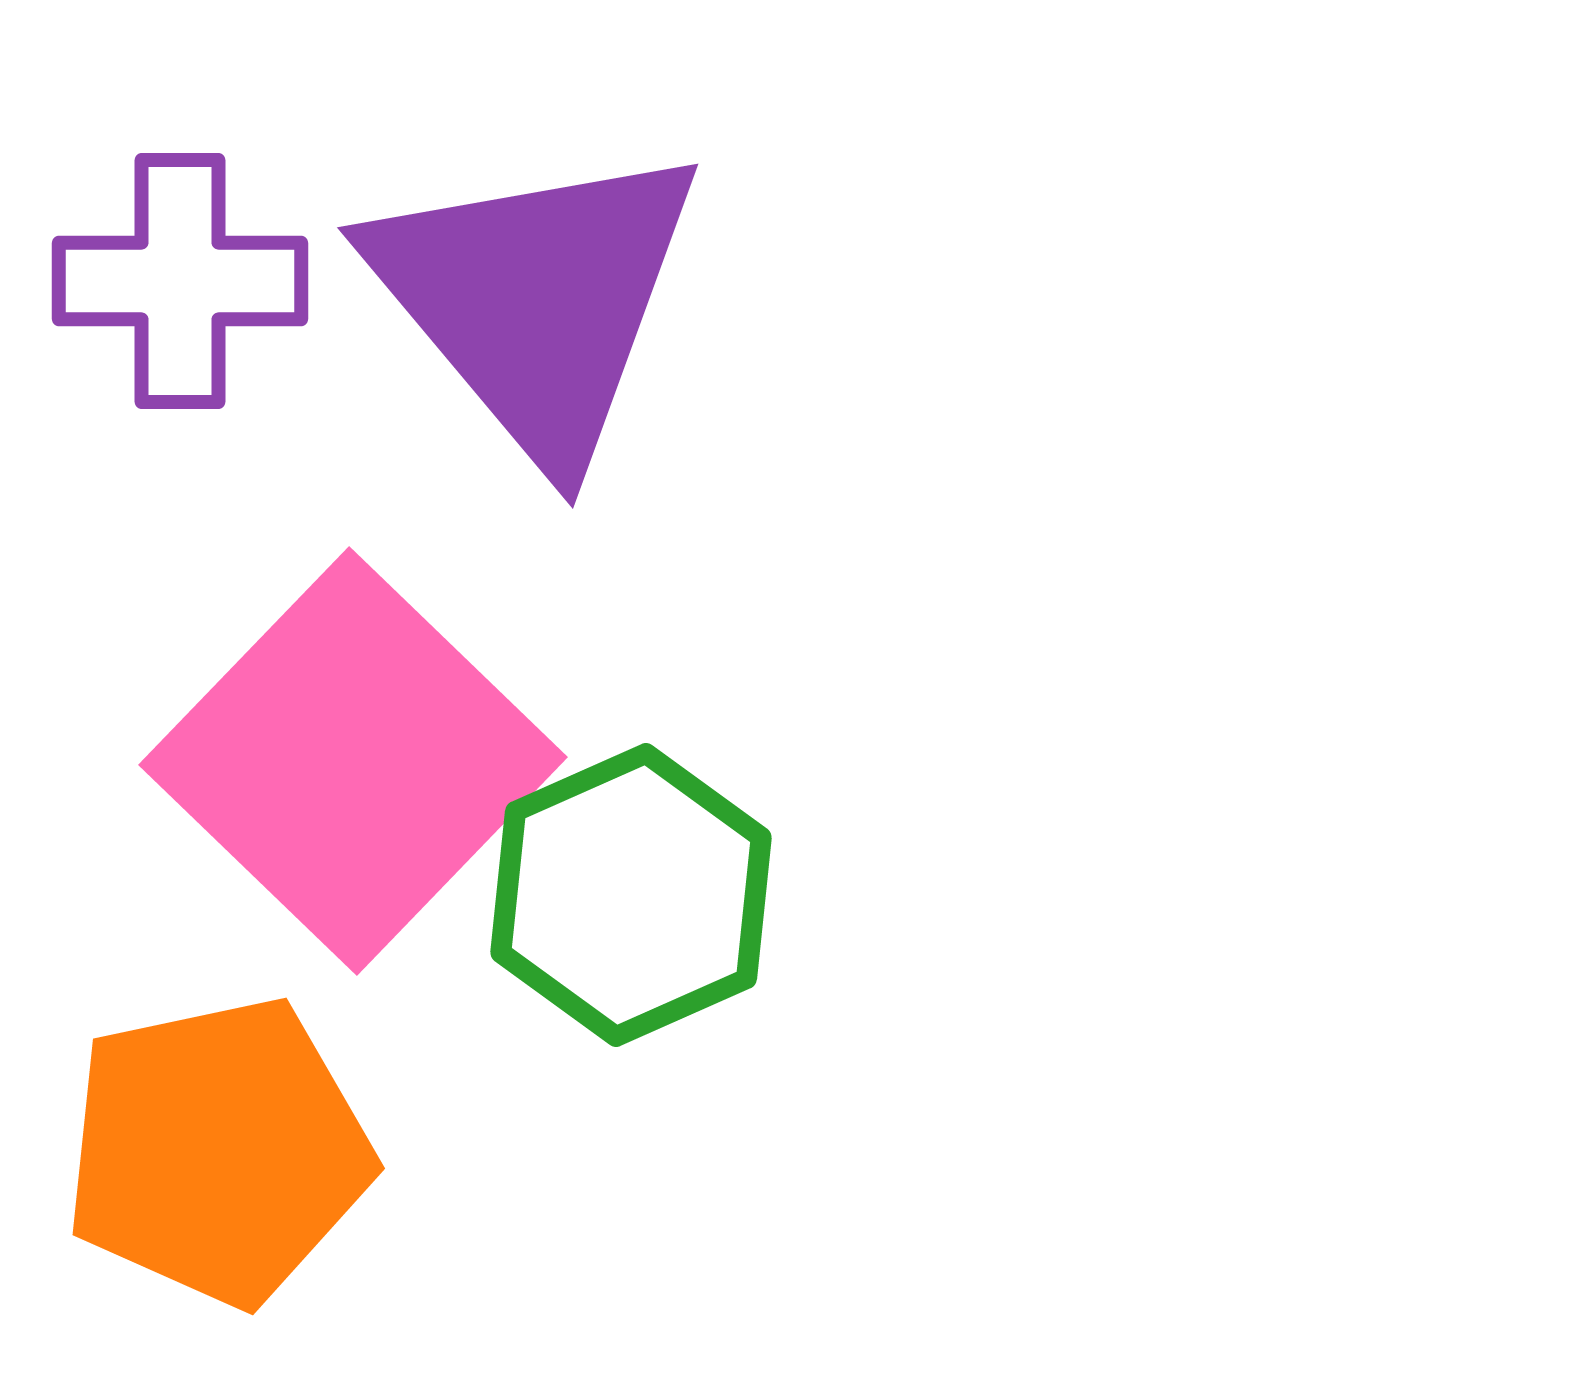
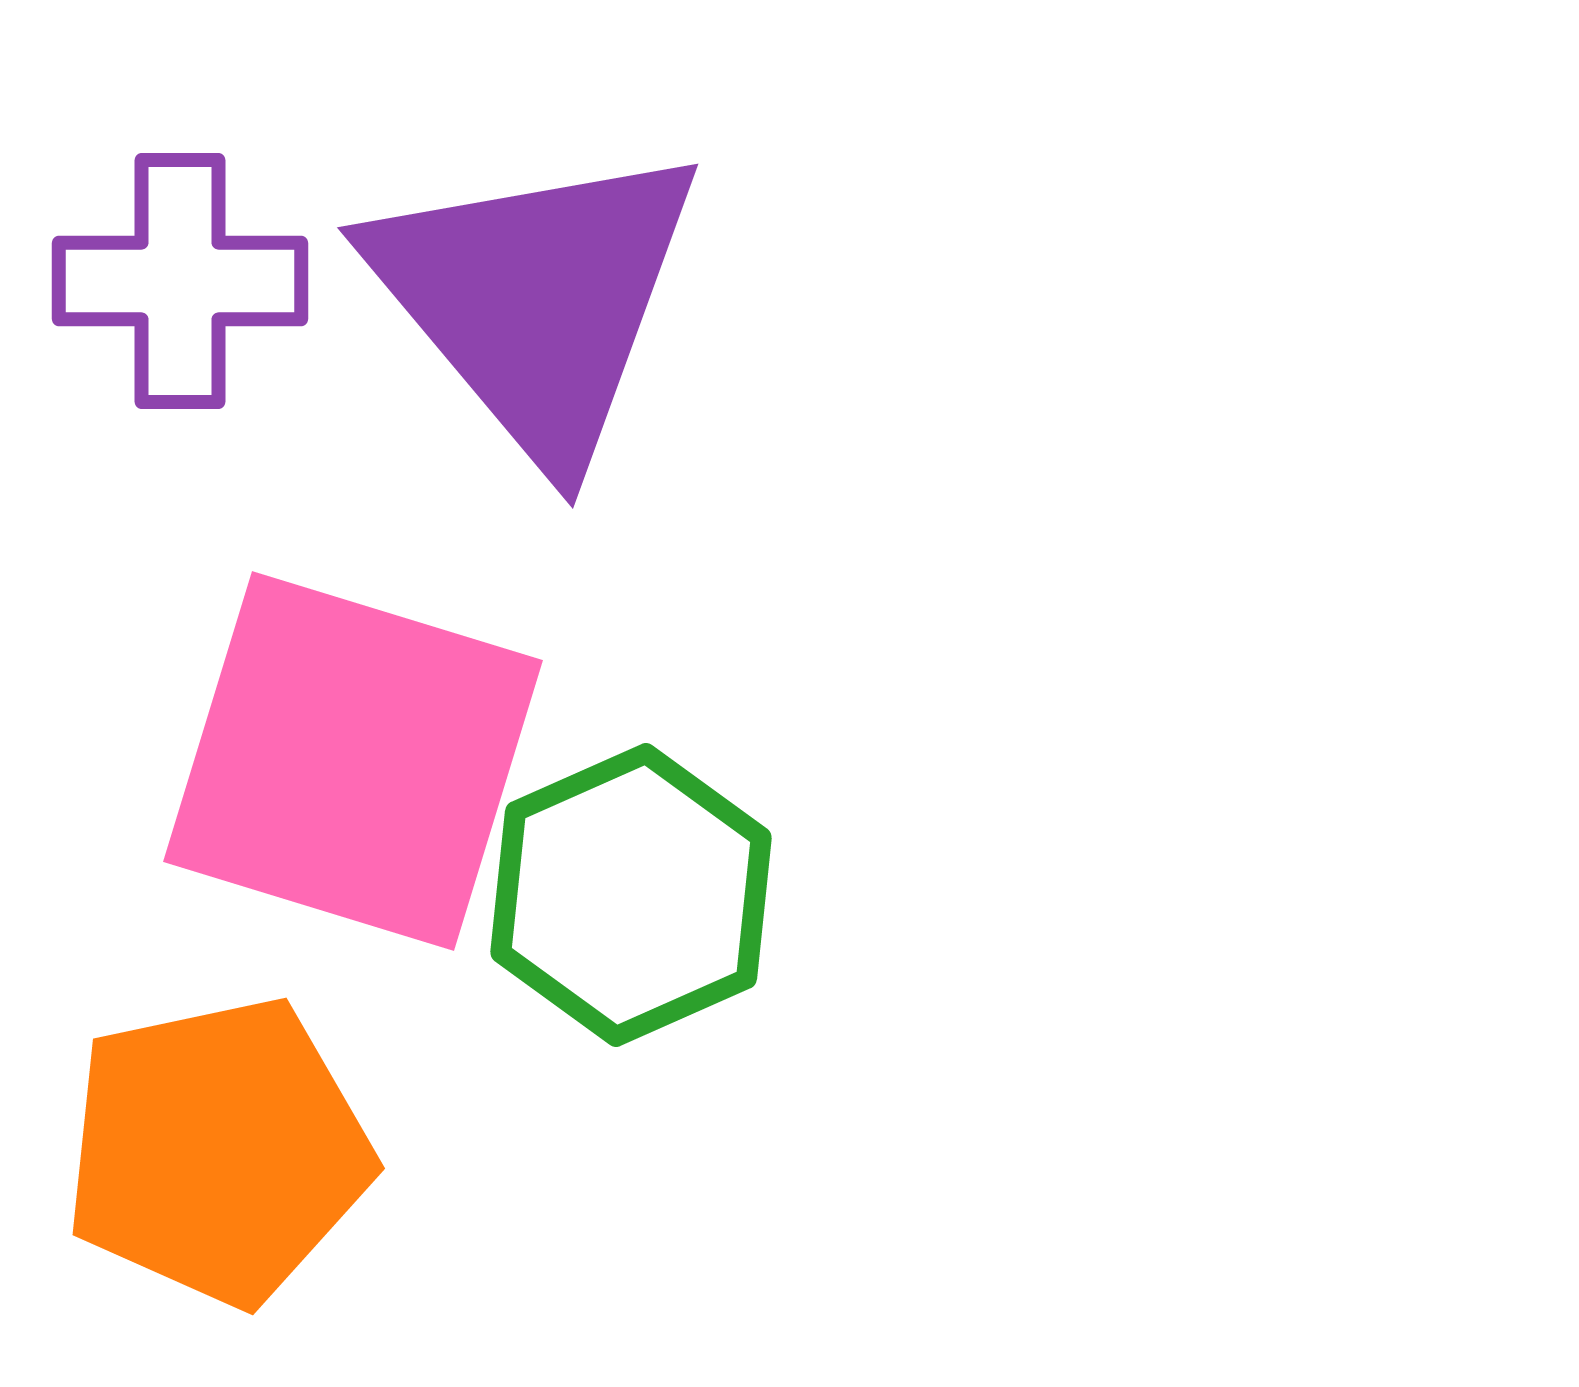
pink square: rotated 27 degrees counterclockwise
